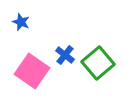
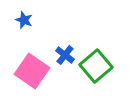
blue star: moved 3 px right, 2 px up
green square: moved 2 px left, 3 px down
